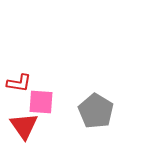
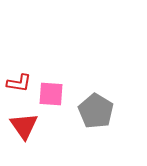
pink square: moved 10 px right, 8 px up
